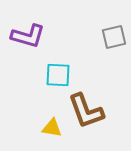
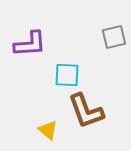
purple L-shape: moved 2 px right, 8 px down; rotated 20 degrees counterclockwise
cyan square: moved 9 px right
yellow triangle: moved 4 px left, 2 px down; rotated 30 degrees clockwise
